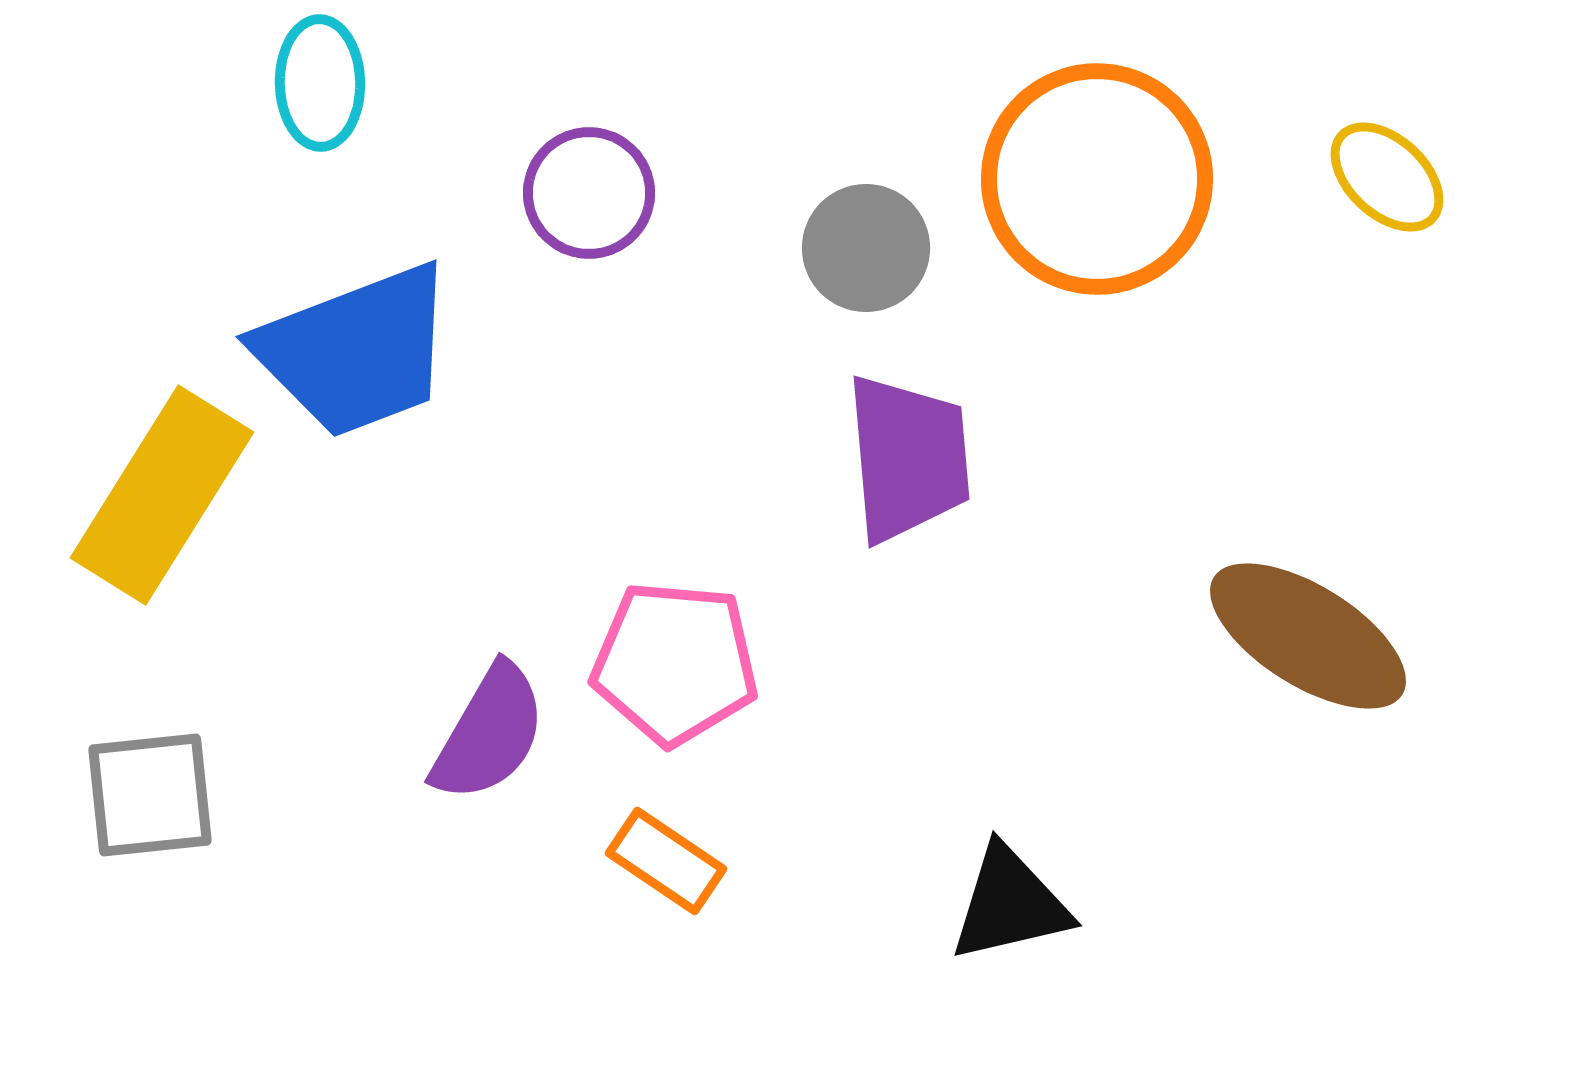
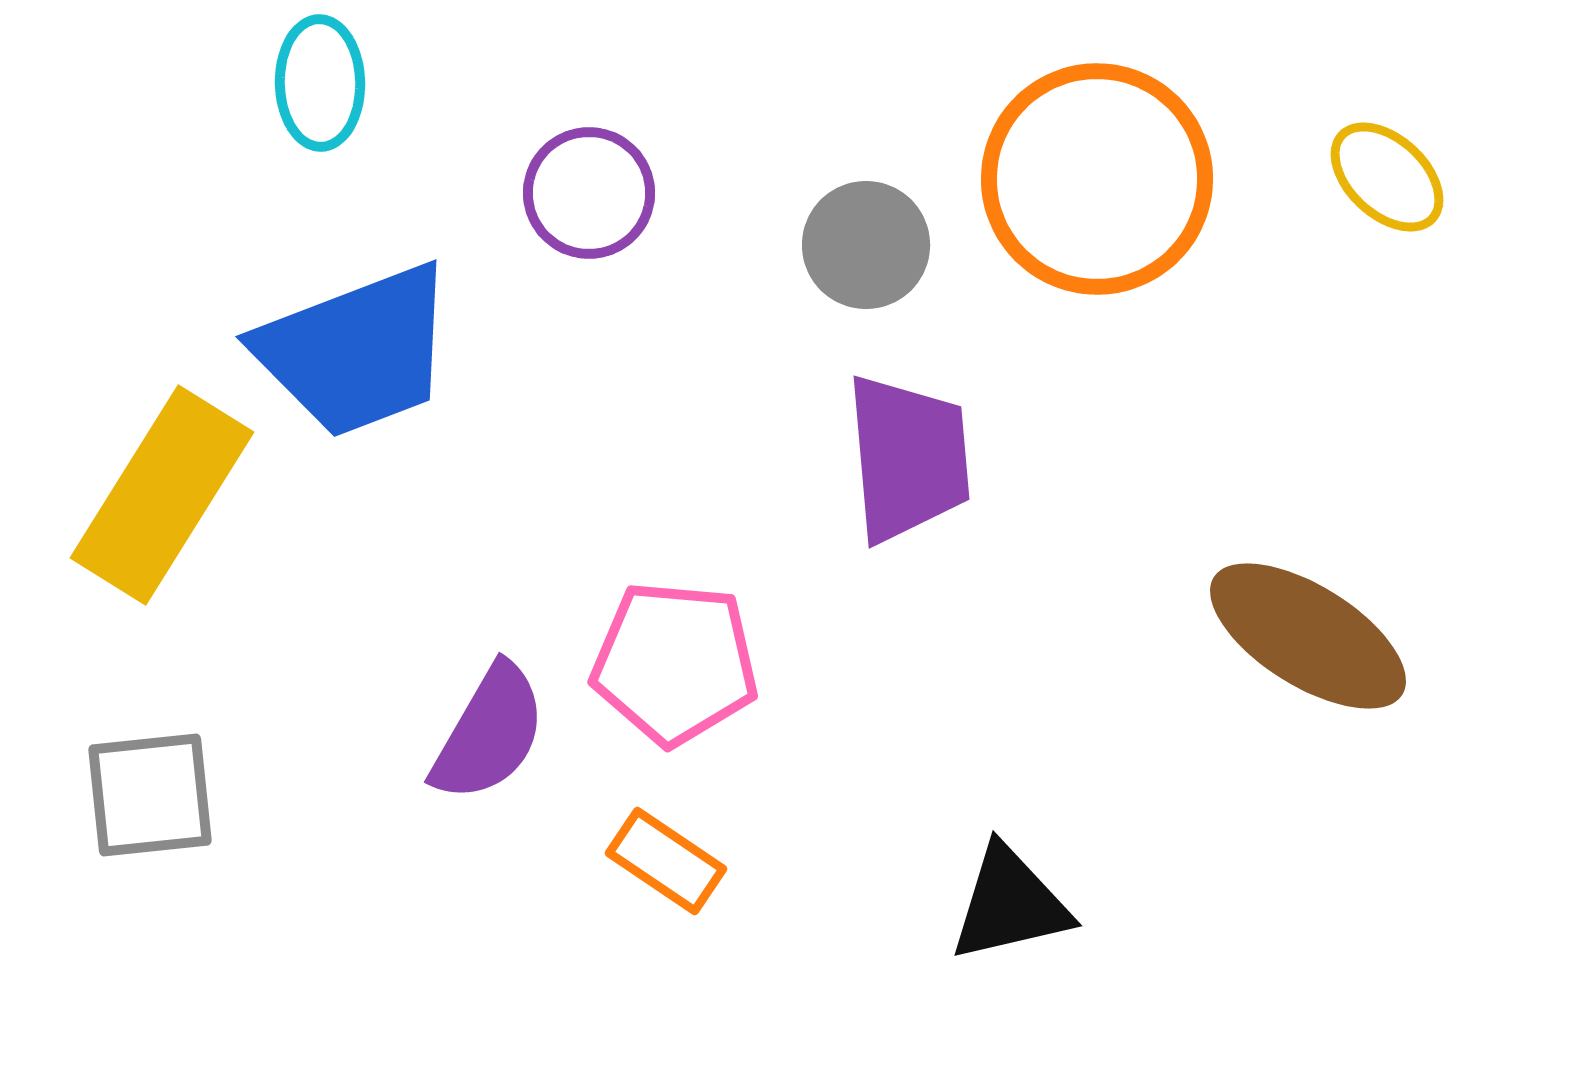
gray circle: moved 3 px up
